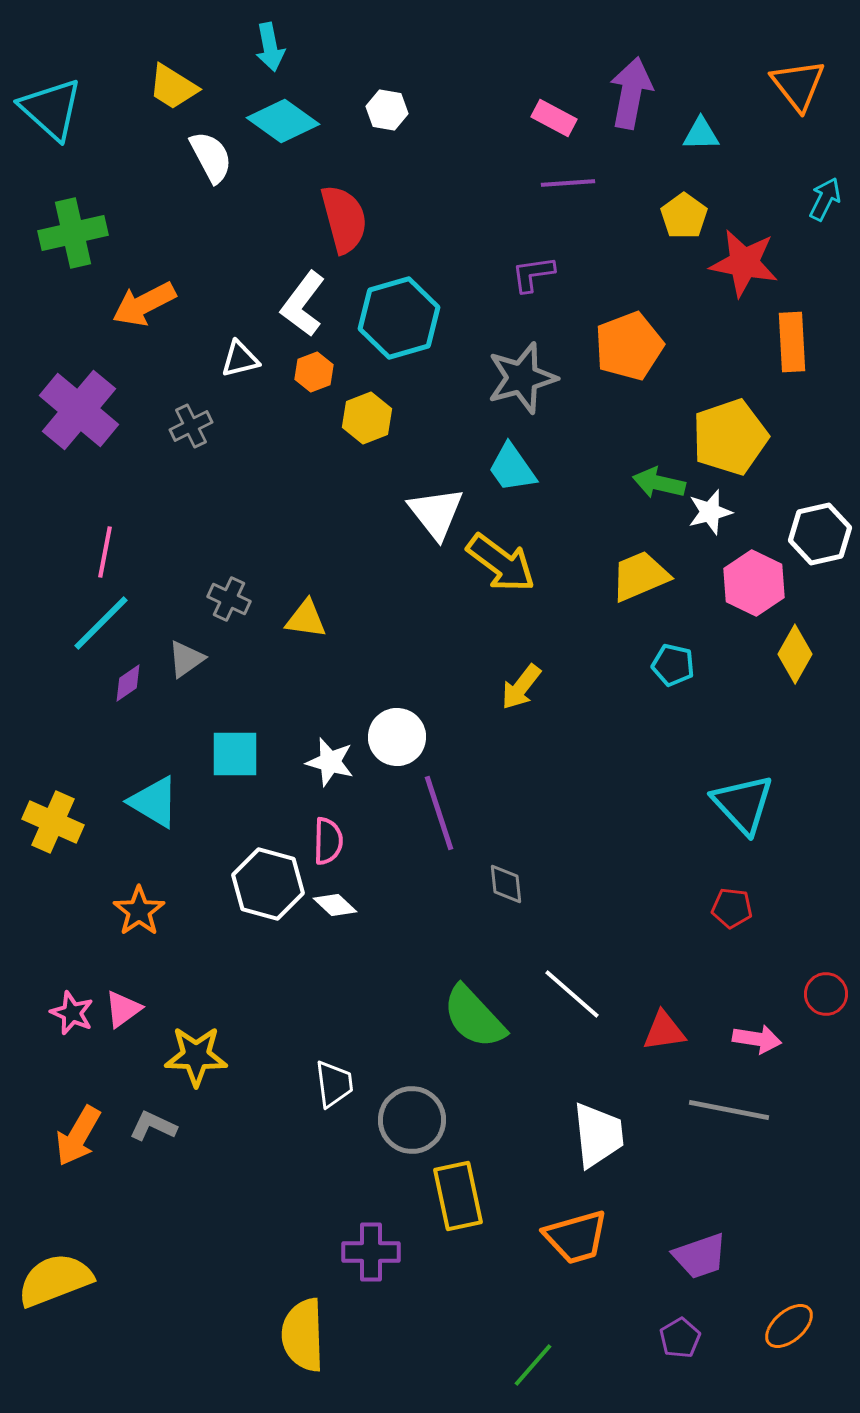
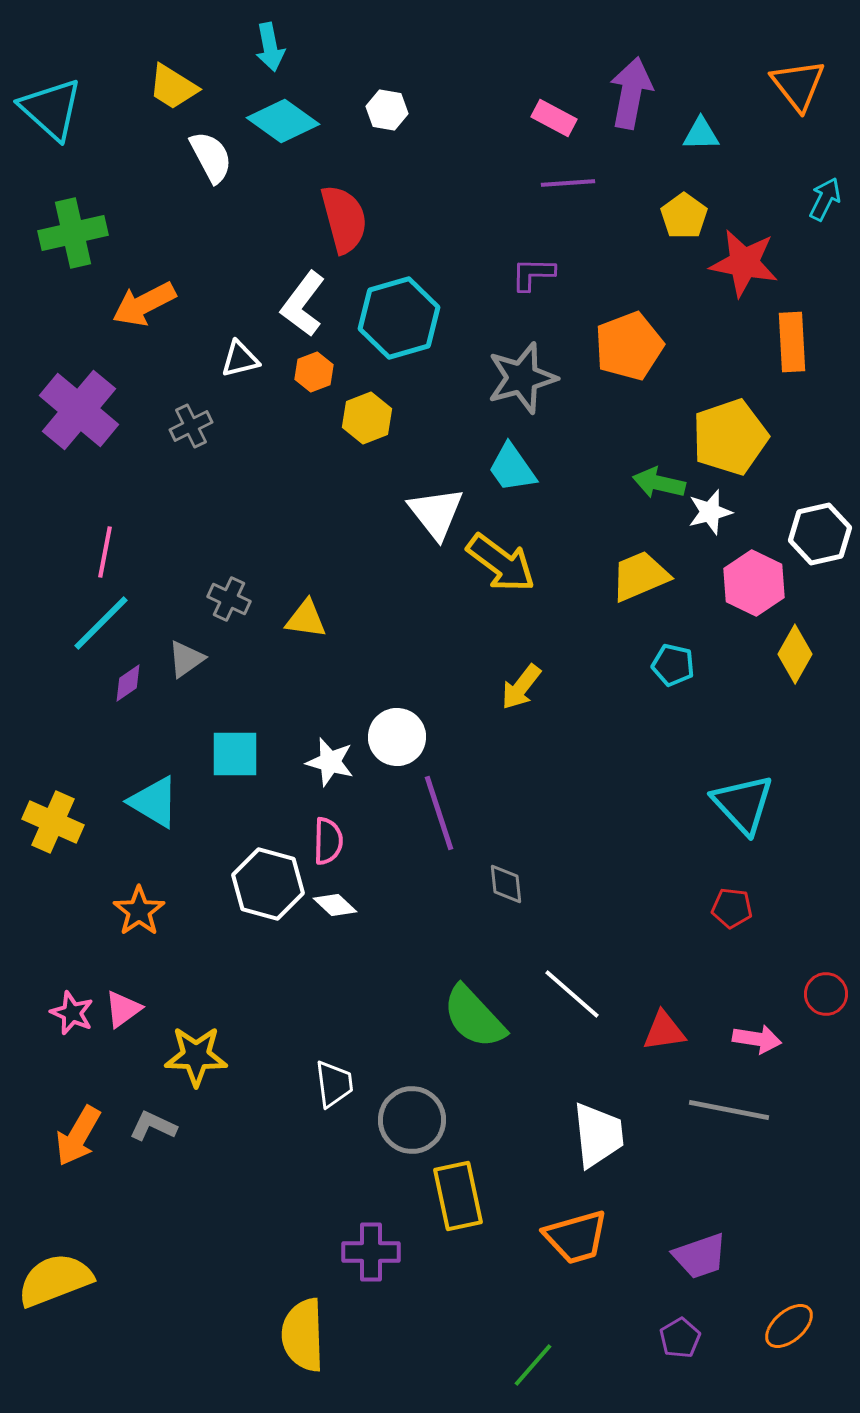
purple L-shape at (533, 274): rotated 9 degrees clockwise
